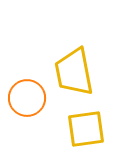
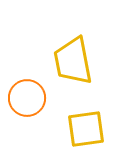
yellow trapezoid: moved 1 px left, 11 px up
